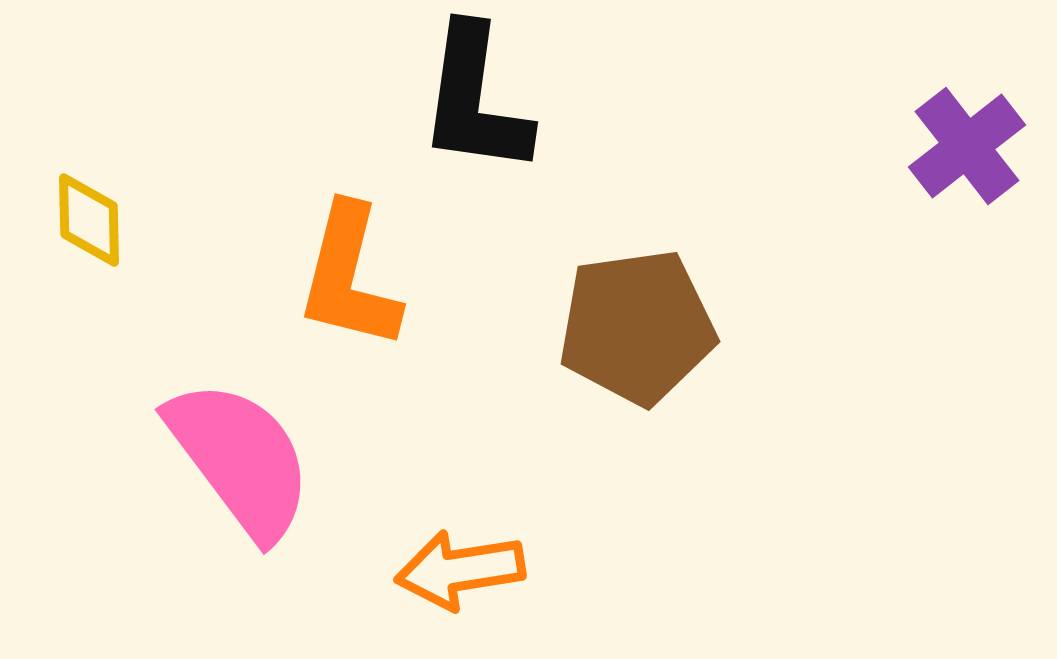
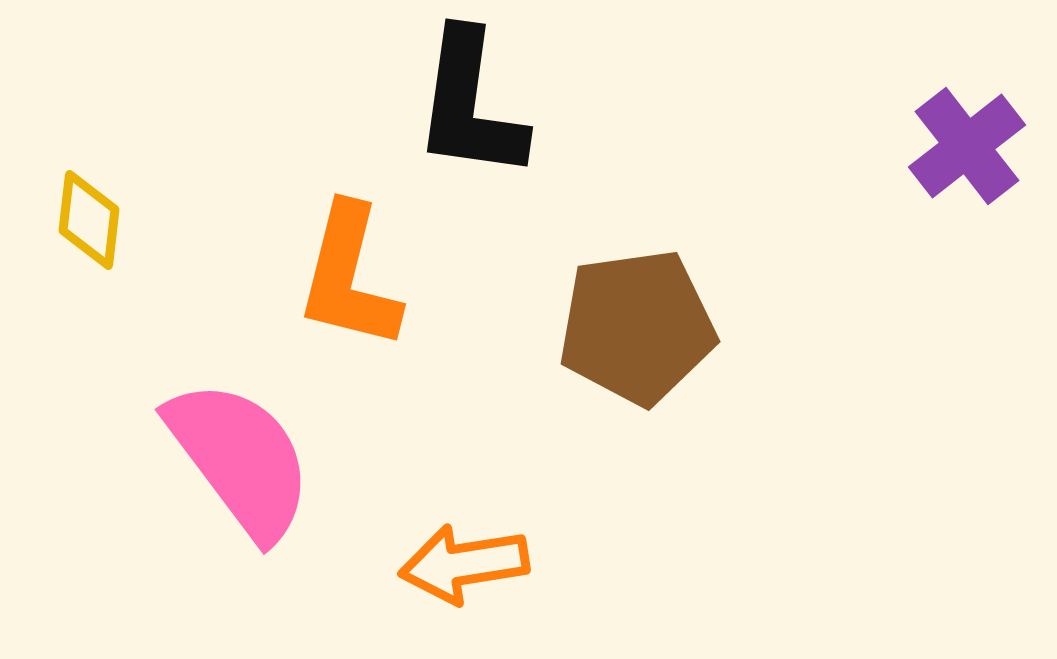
black L-shape: moved 5 px left, 5 px down
yellow diamond: rotated 8 degrees clockwise
orange arrow: moved 4 px right, 6 px up
